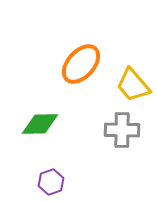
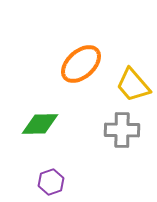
orange ellipse: rotated 6 degrees clockwise
